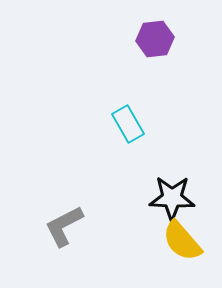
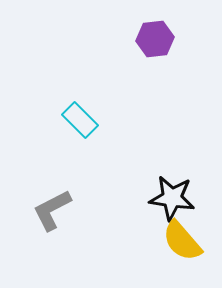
cyan rectangle: moved 48 px left, 4 px up; rotated 15 degrees counterclockwise
black star: rotated 6 degrees clockwise
gray L-shape: moved 12 px left, 16 px up
